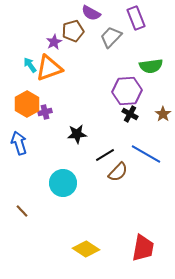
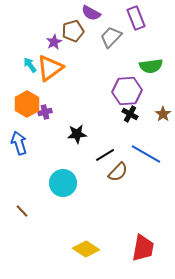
orange triangle: moved 1 px right; rotated 16 degrees counterclockwise
